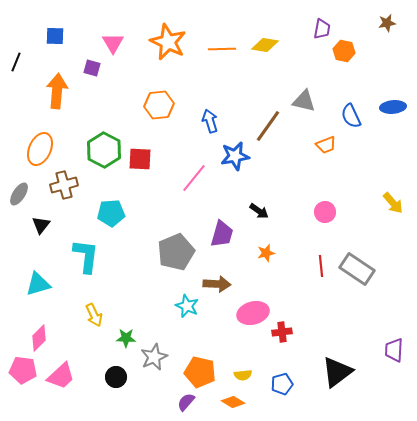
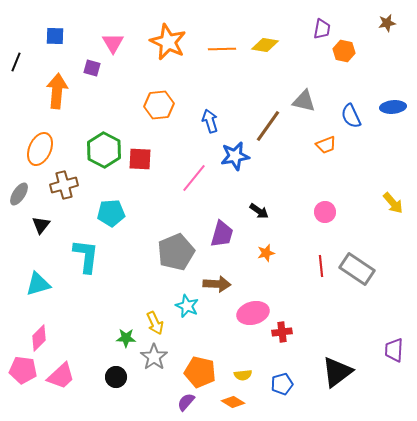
yellow arrow at (94, 315): moved 61 px right, 8 px down
gray star at (154, 357): rotated 12 degrees counterclockwise
